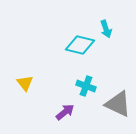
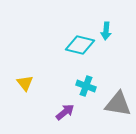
cyan arrow: moved 2 px down; rotated 24 degrees clockwise
gray triangle: rotated 16 degrees counterclockwise
